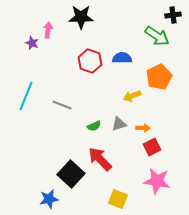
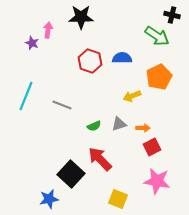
black cross: moved 1 px left; rotated 21 degrees clockwise
